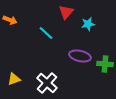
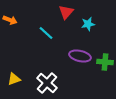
green cross: moved 2 px up
